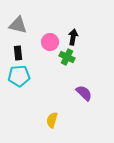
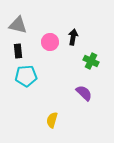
black rectangle: moved 2 px up
green cross: moved 24 px right, 4 px down
cyan pentagon: moved 7 px right
